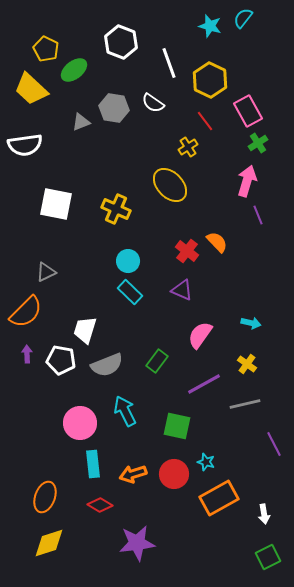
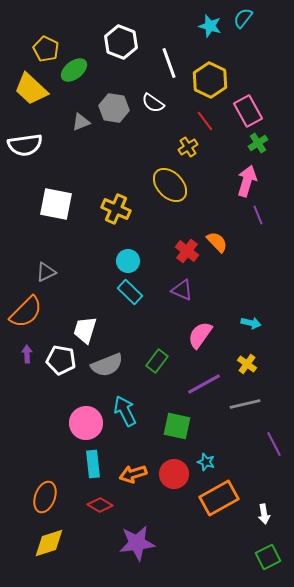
pink circle at (80, 423): moved 6 px right
